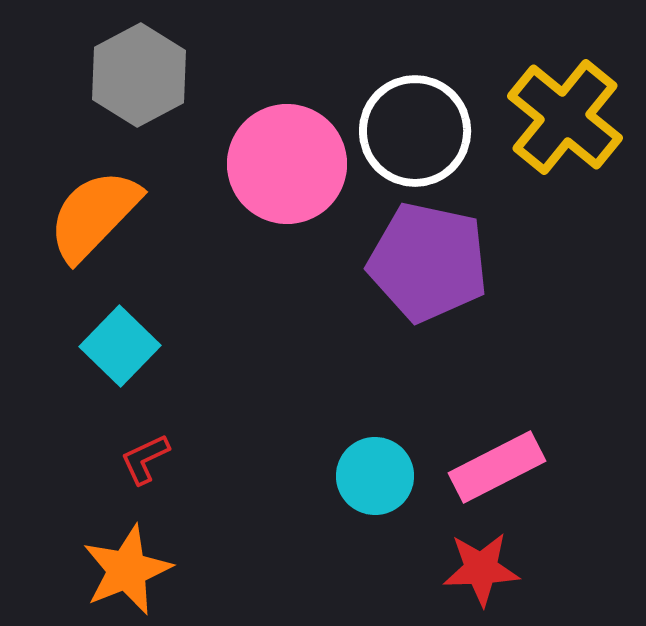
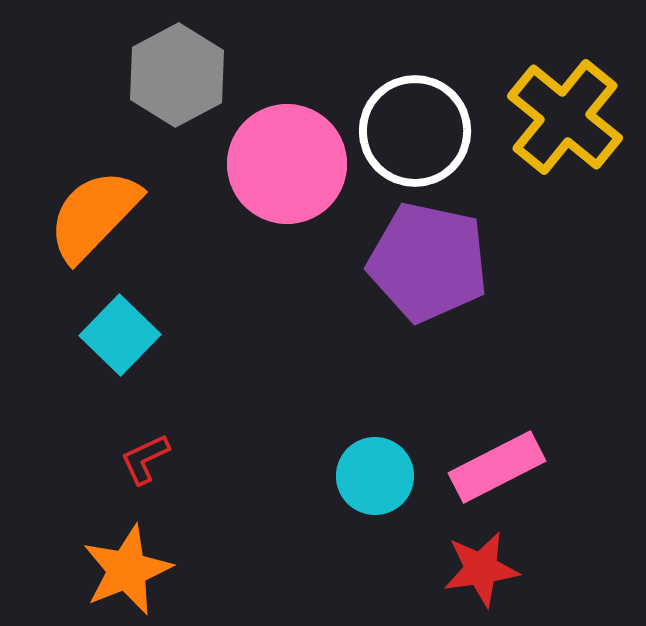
gray hexagon: moved 38 px right
cyan square: moved 11 px up
red star: rotated 6 degrees counterclockwise
